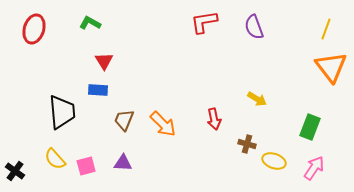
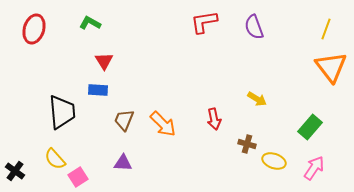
green rectangle: rotated 20 degrees clockwise
pink square: moved 8 px left, 11 px down; rotated 18 degrees counterclockwise
